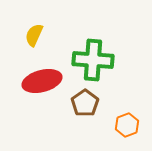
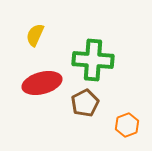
yellow semicircle: moved 1 px right
red ellipse: moved 2 px down
brown pentagon: rotated 8 degrees clockwise
